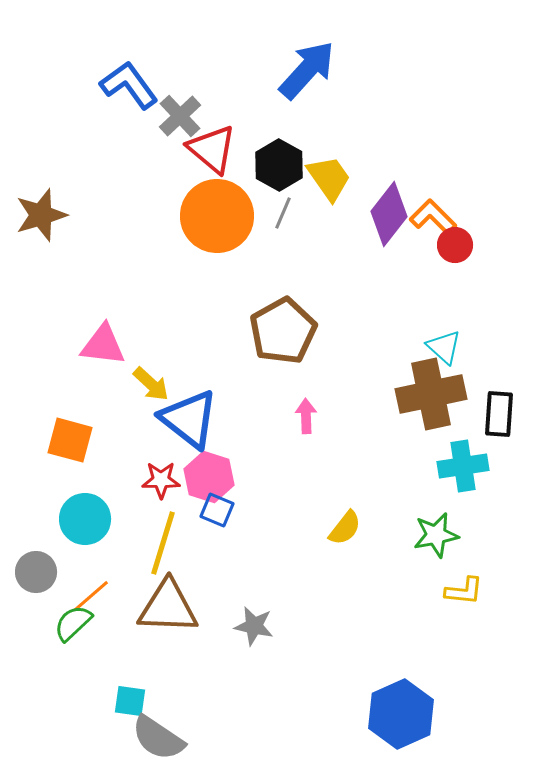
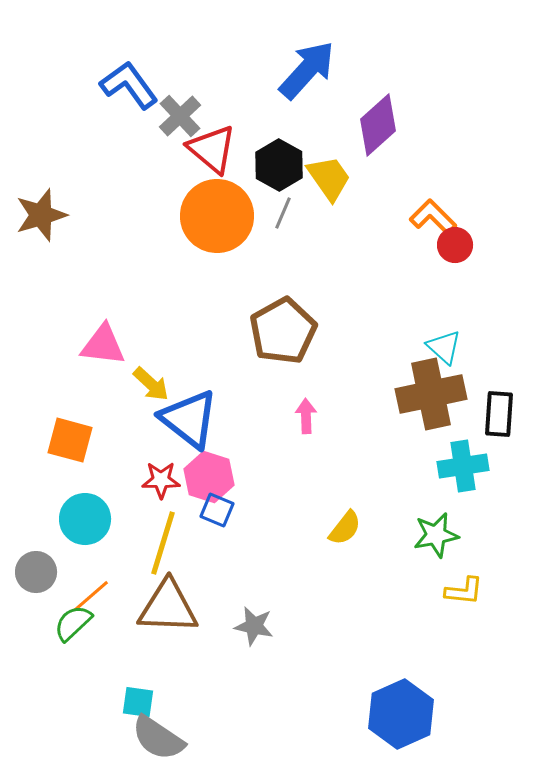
purple diamond: moved 11 px left, 89 px up; rotated 10 degrees clockwise
cyan square: moved 8 px right, 1 px down
